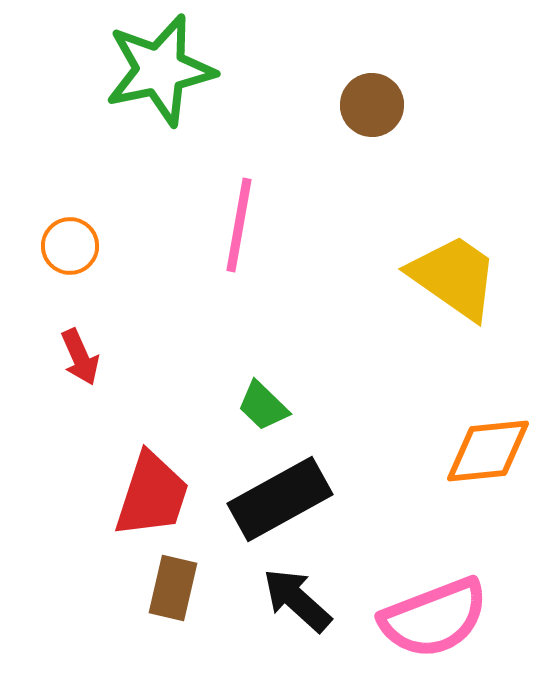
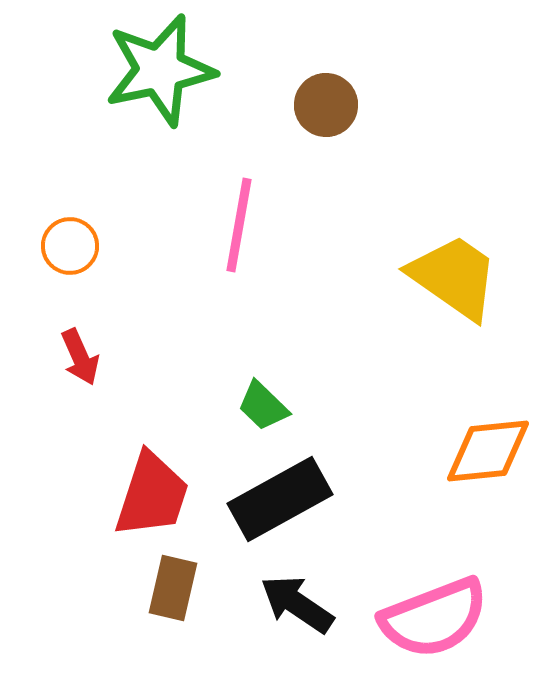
brown circle: moved 46 px left
black arrow: moved 4 px down; rotated 8 degrees counterclockwise
